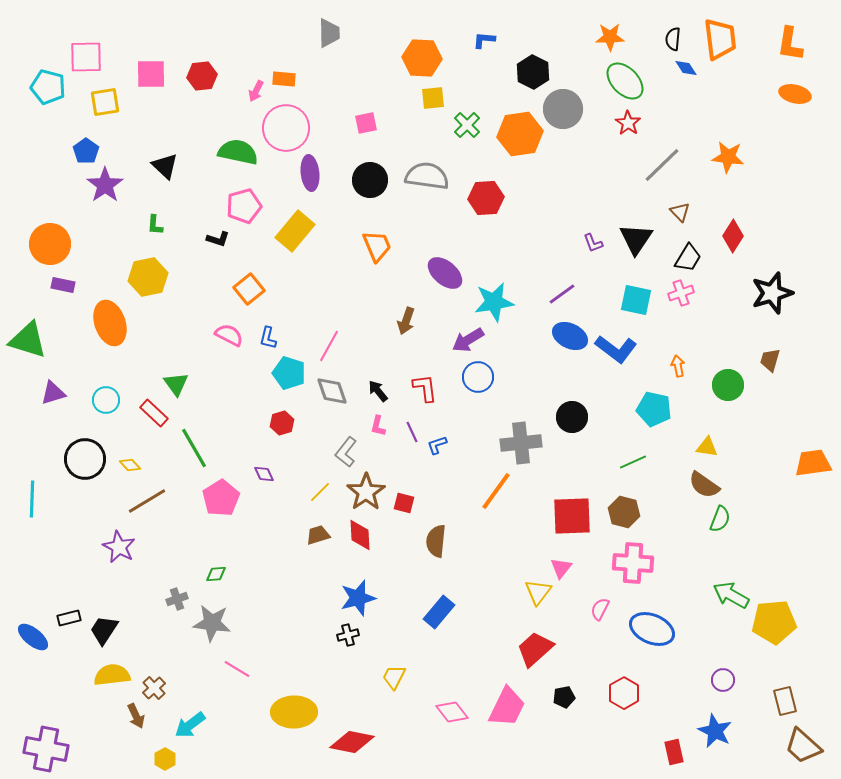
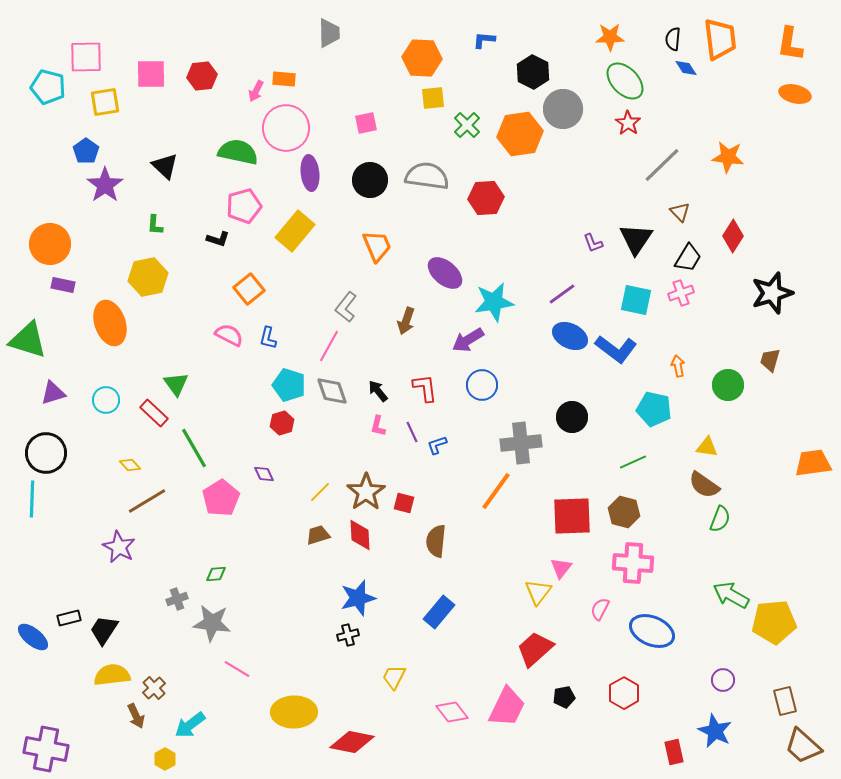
cyan pentagon at (289, 373): moved 12 px down
blue circle at (478, 377): moved 4 px right, 8 px down
gray L-shape at (346, 452): moved 145 px up
black circle at (85, 459): moved 39 px left, 6 px up
blue ellipse at (652, 629): moved 2 px down
